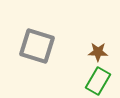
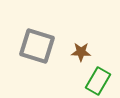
brown star: moved 17 px left
